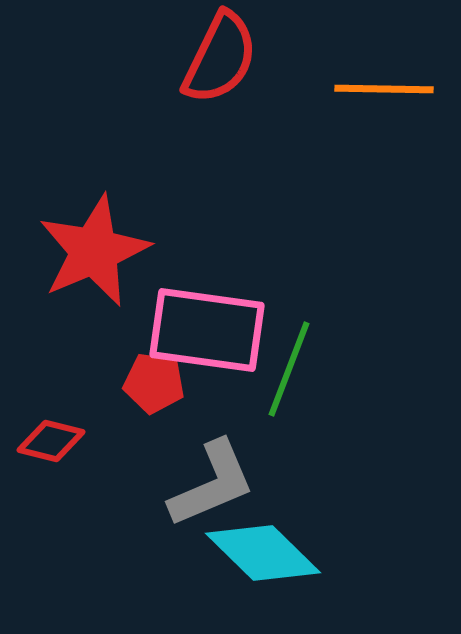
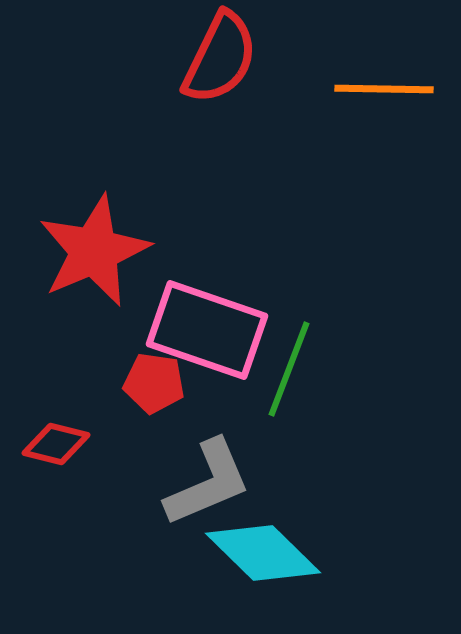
pink rectangle: rotated 11 degrees clockwise
red diamond: moved 5 px right, 3 px down
gray L-shape: moved 4 px left, 1 px up
